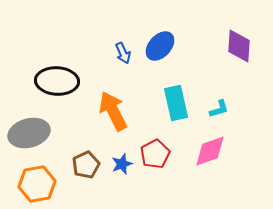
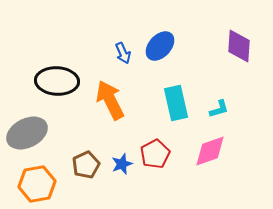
orange arrow: moved 3 px left, 11 px up
gray ellipse: moved 2 px left; rotated 12 degrees counterclockwise
